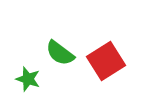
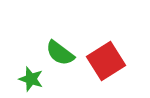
green star: moved 3 px right
